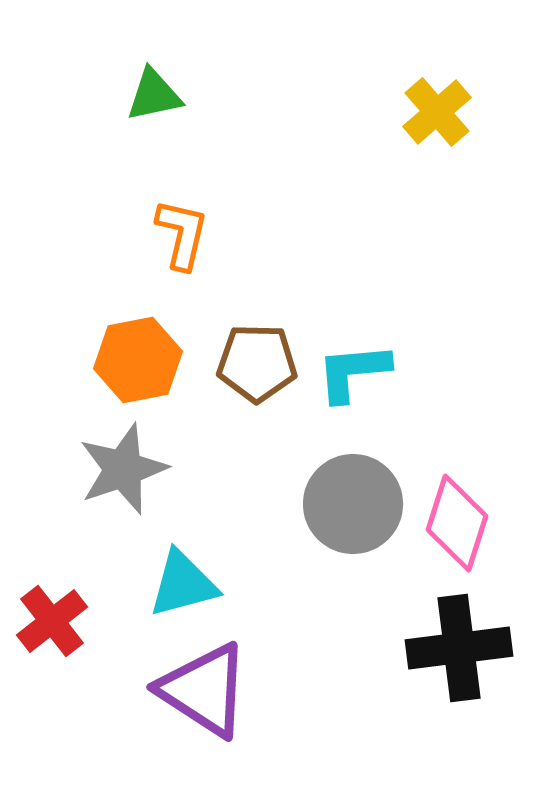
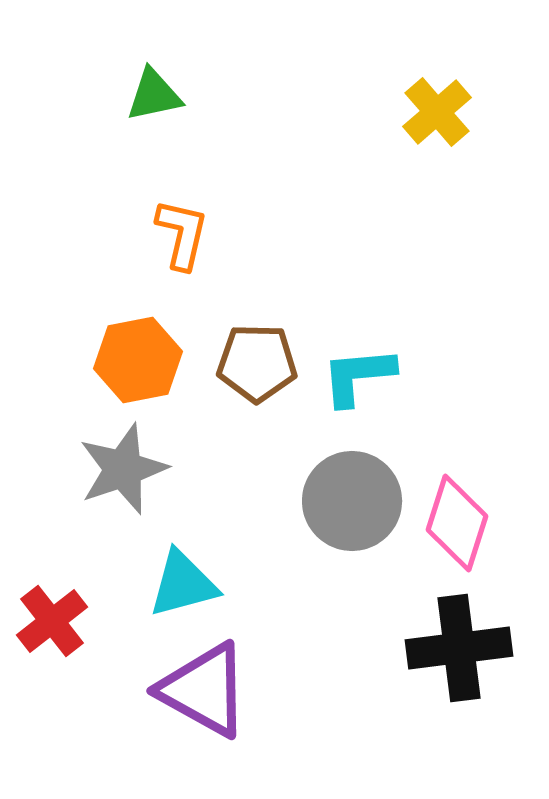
cyan L-shape: moved 5 px right, 4 px down
gray circle: moved 1 px left, 3 px up
purple triangle: rotated 4 degrees counterclockwise
